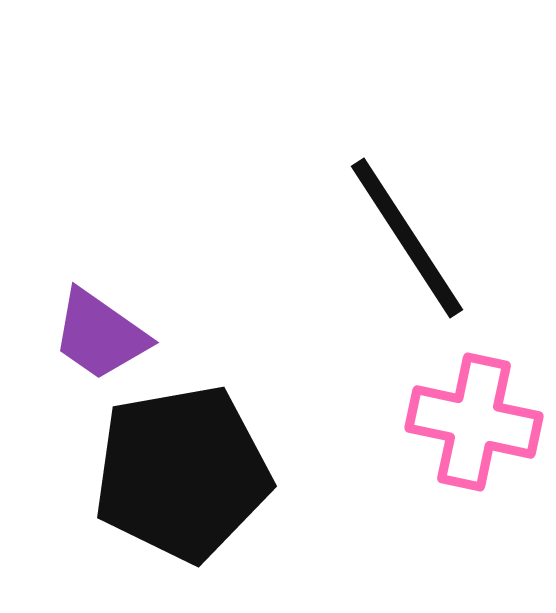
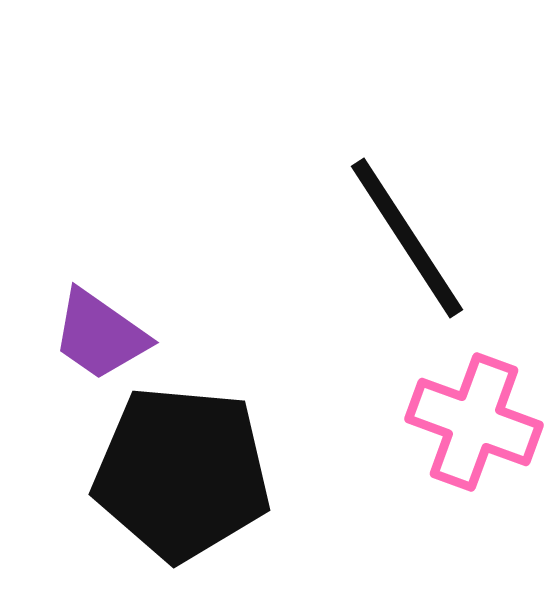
pink cross: rotated 8 degrees clockwise
black pentagon: rotated 15 degrees clockwise
